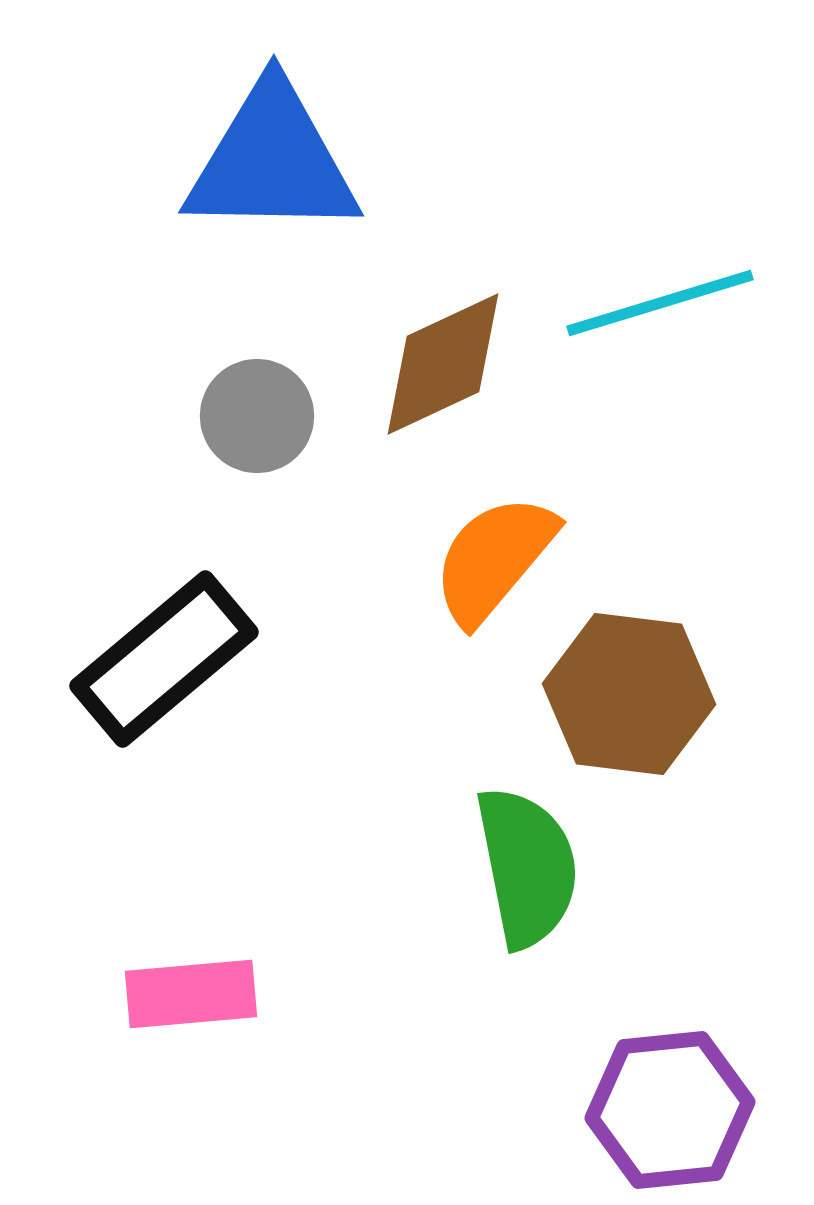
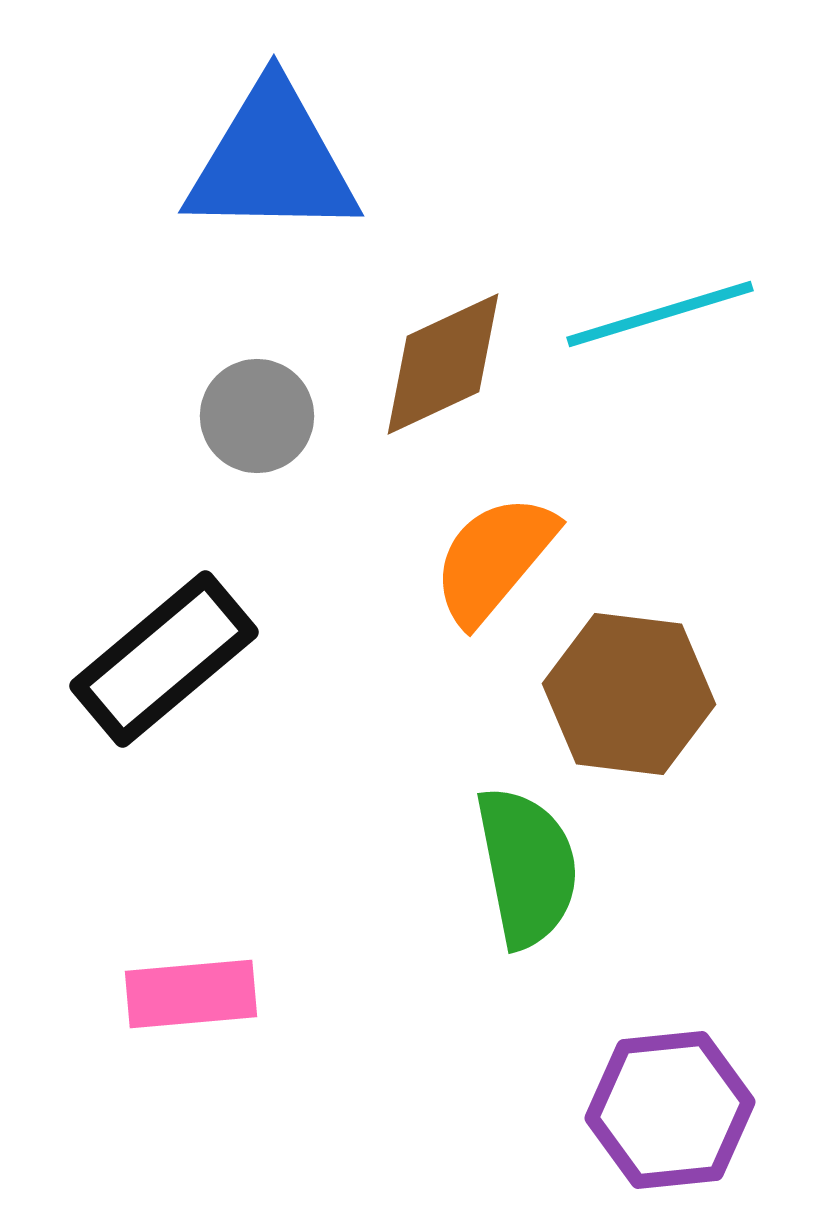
cyan line: moved 11 px down
